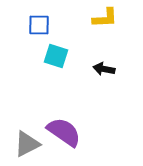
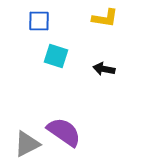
yellow L-shape: rotated 12 degrees clockwise
blue square: moved 4 px up
